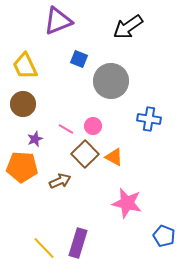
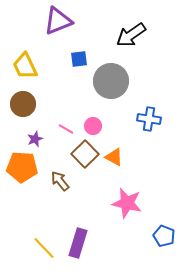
black arrow: moved 3 px right, 8 px down
blue square: rotated 30 degrees counterclockwise
brown arrow: rotated 105 degrees counterclockwise
